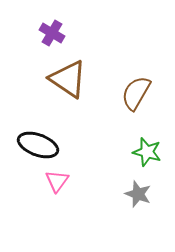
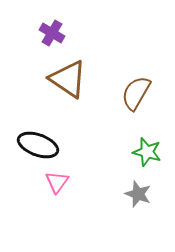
pink triangle: moved 1 px down
